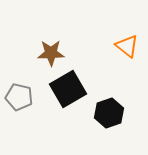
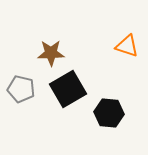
orange triangle: rotated 20 degrees counterclockwise
gray pentagon: moved 2 px right, 8 px up
black hexagon: rotated 24 degrees clockwise
